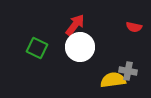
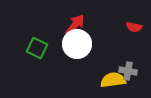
white circle: moved 3 px left, 3 px up
